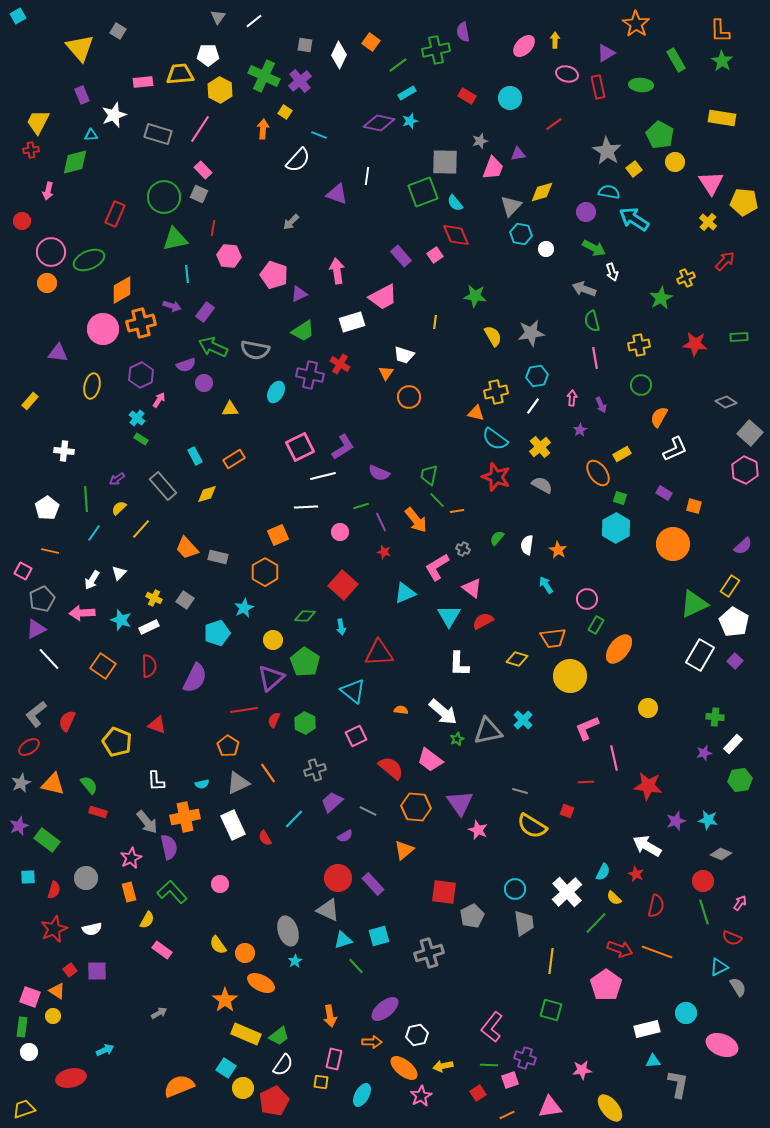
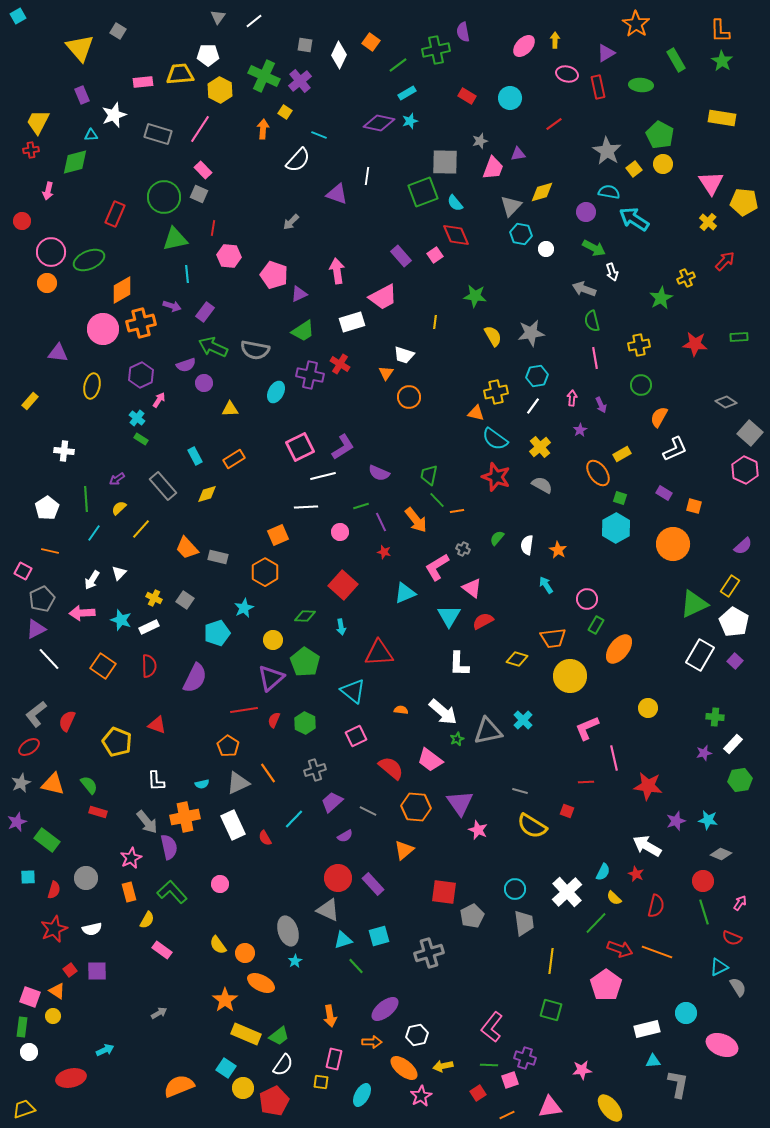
yellow circle at (675, 162): moved 12 px left, 2 px down
purple star at (19, 826): moved 2 px left, 4 px up
